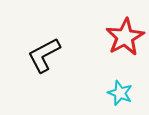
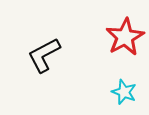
cyan star: moved 4 px right, 1 px up
